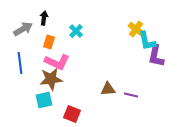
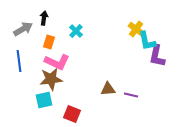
purple L-shape: moved 1 px right
blue line: moved 1 px left, 2 px up
